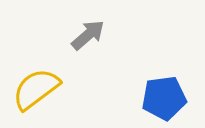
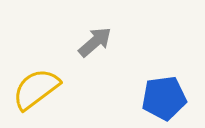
gray arrow: moved 7 px right, 7 px down
